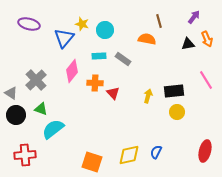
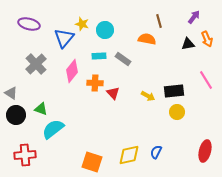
gray cross: moved 16 px up
yellow arrow: rotated 104 degrees clockwise
